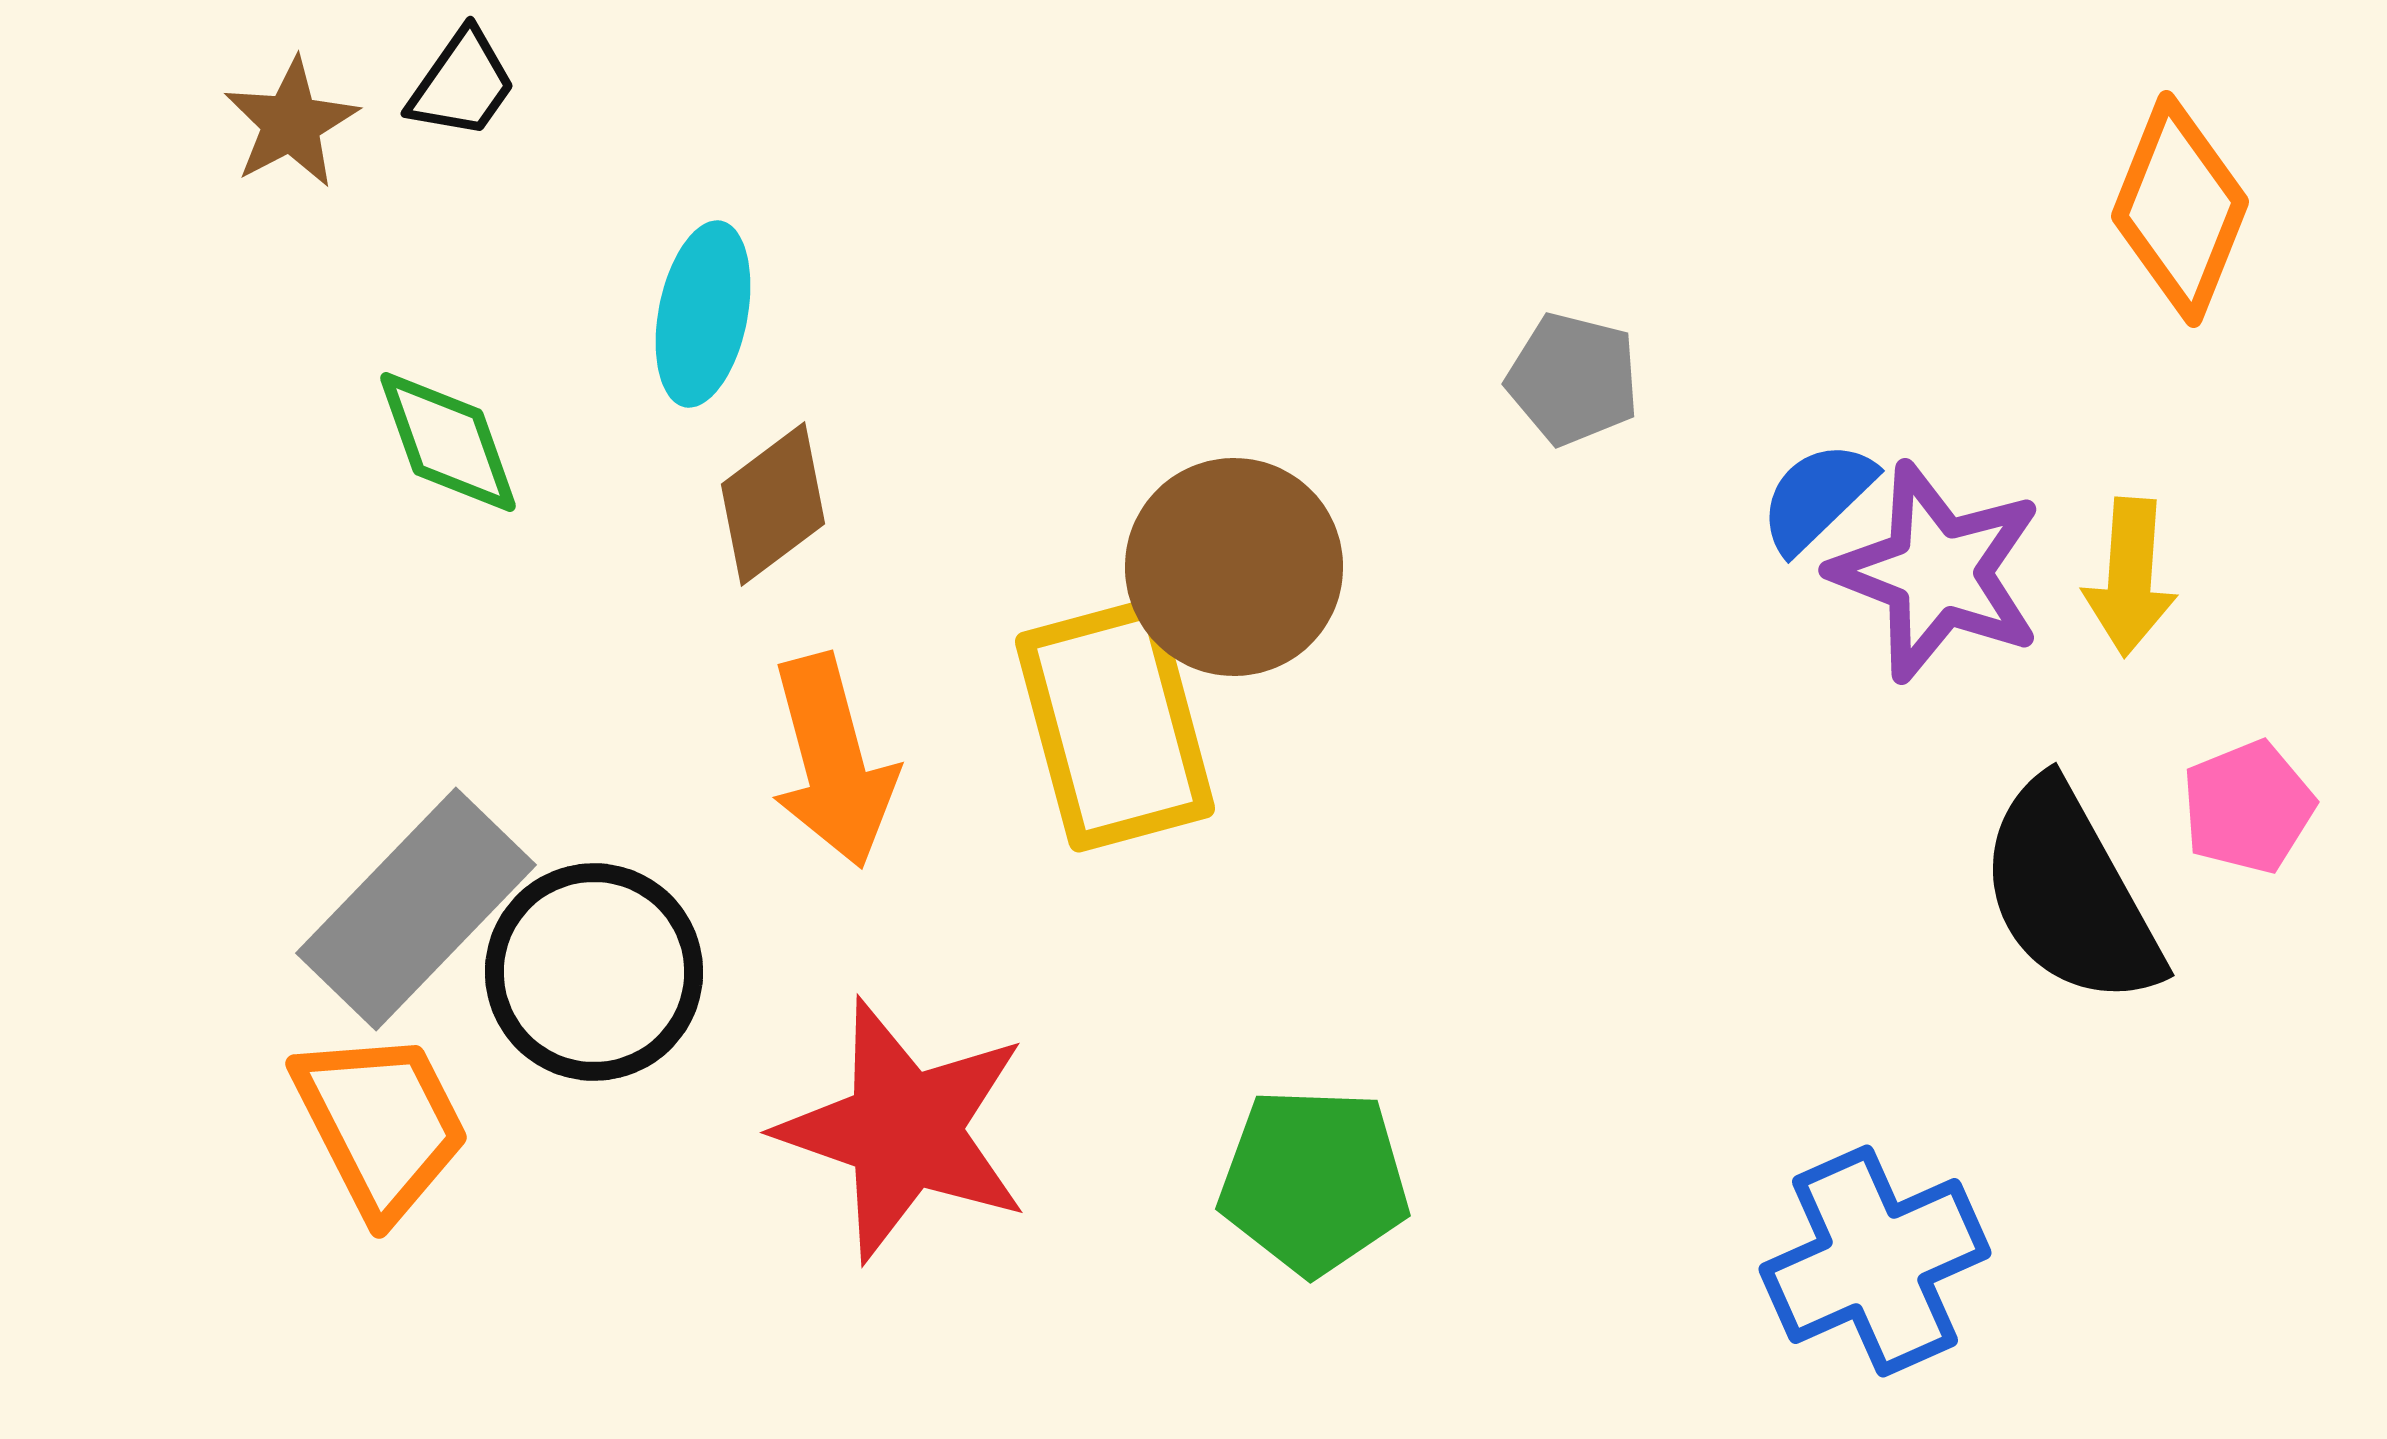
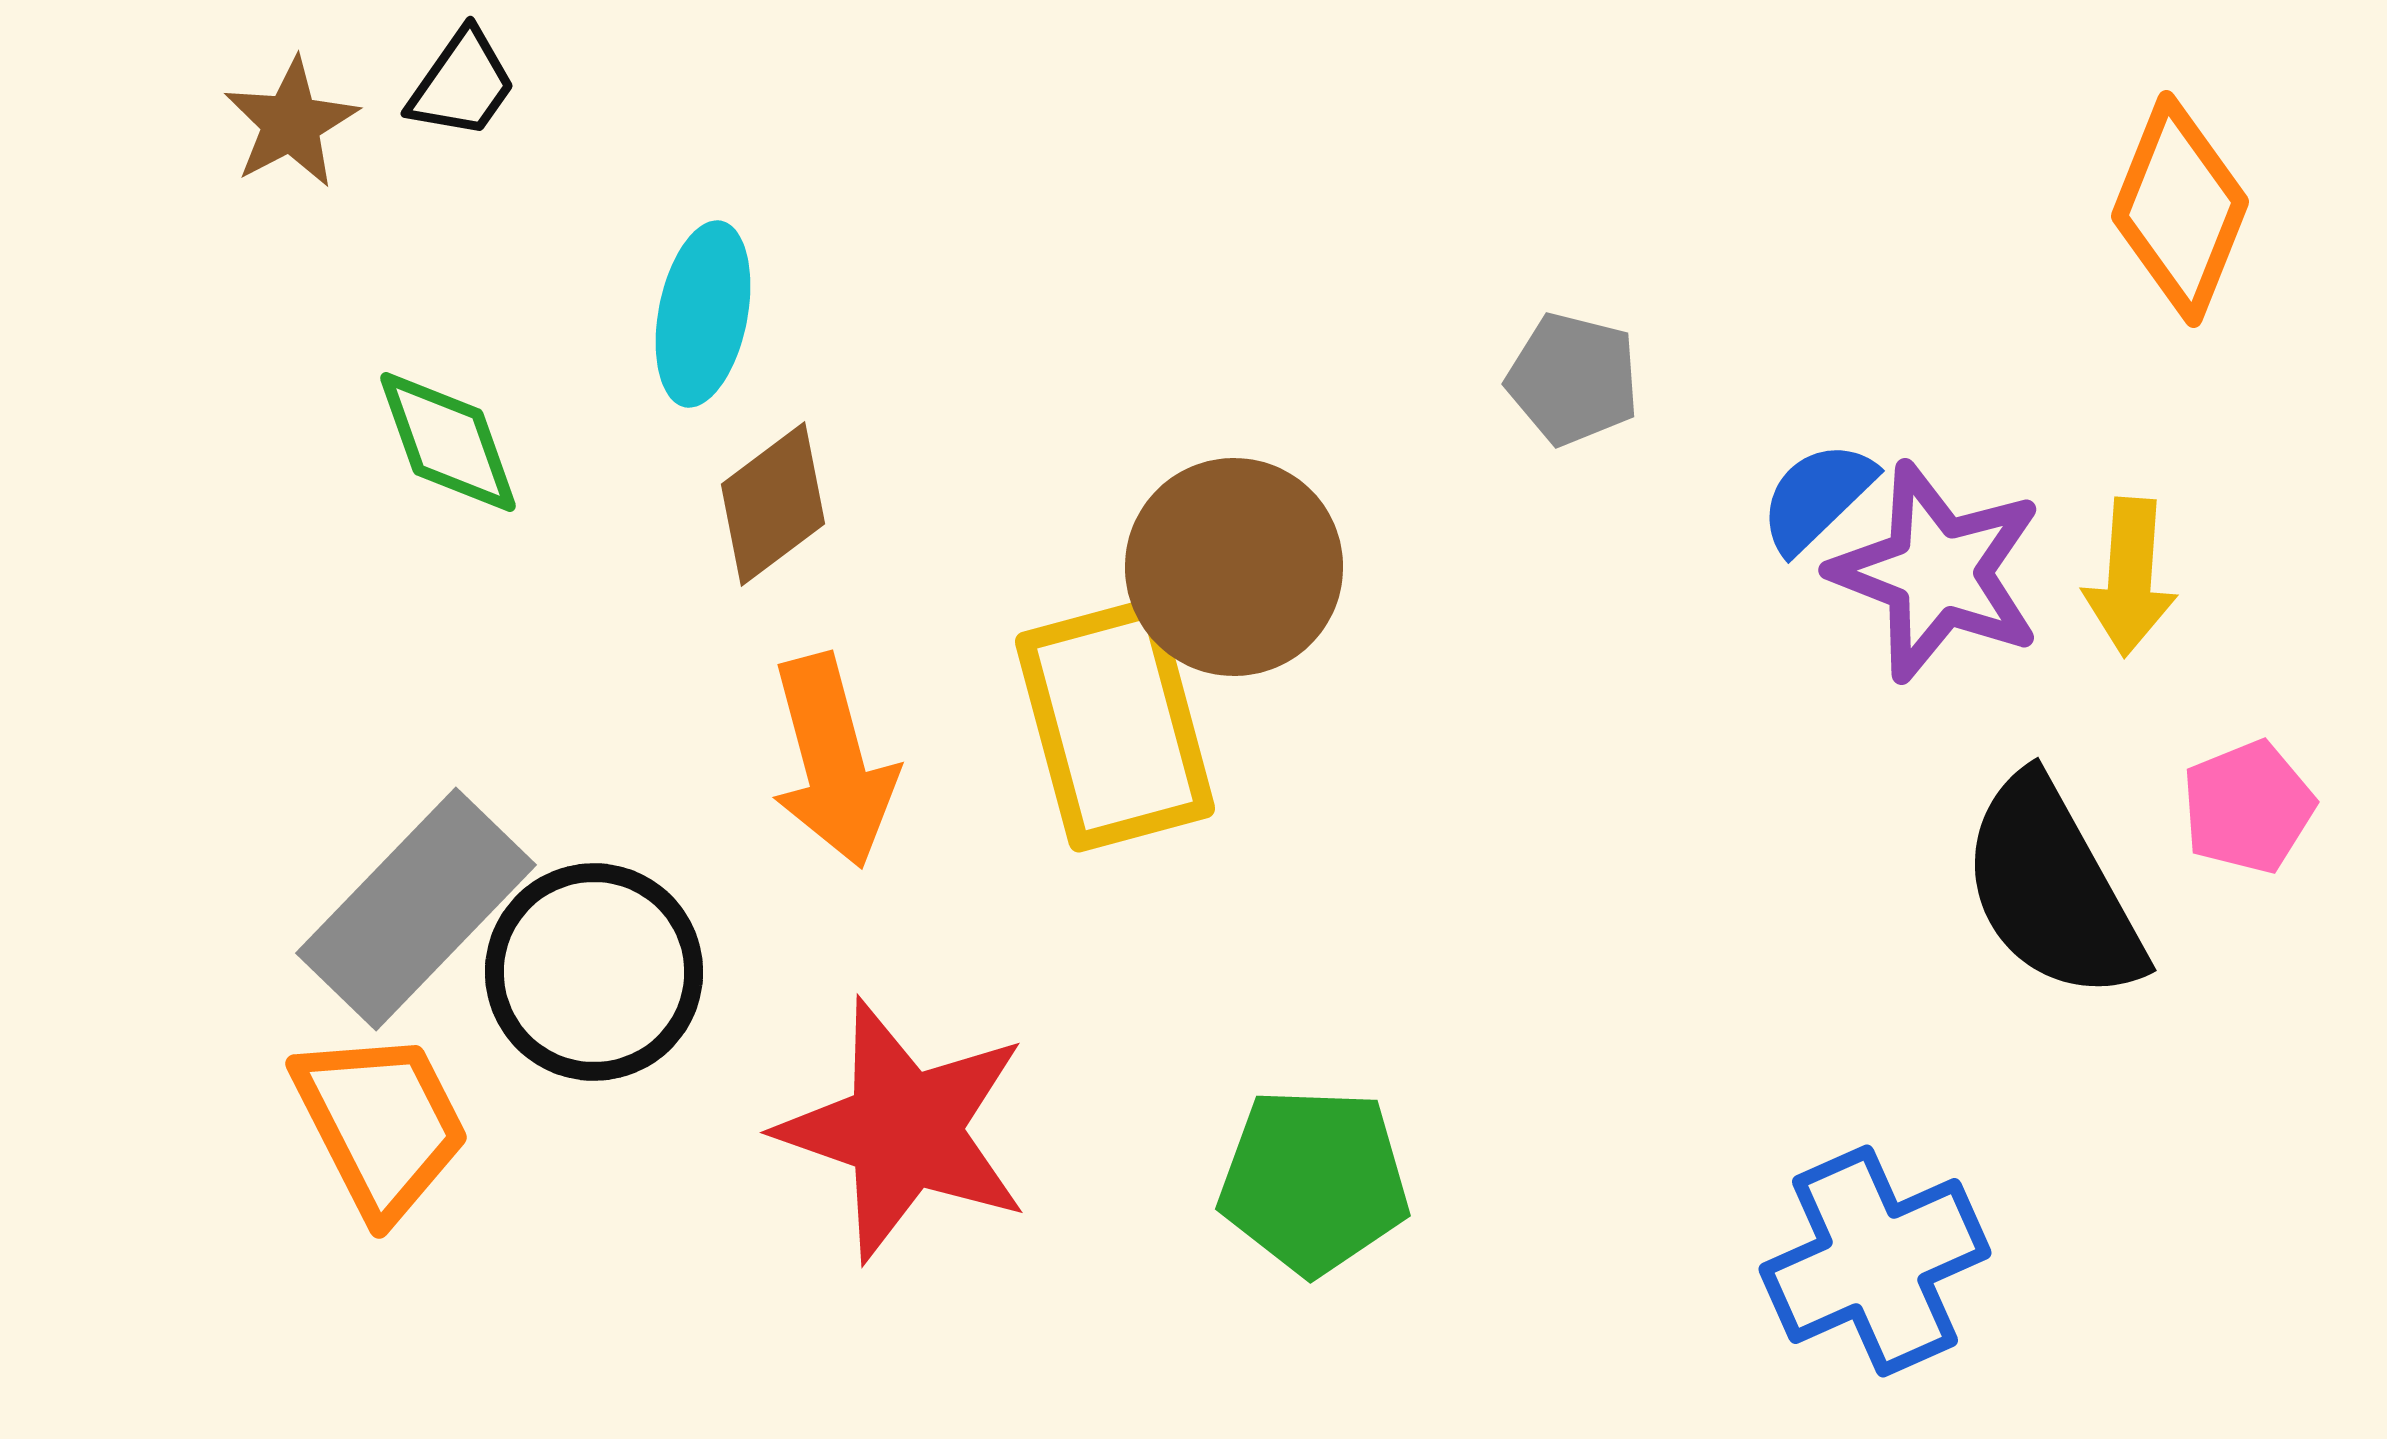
black semicircle: moved 18 px left, 5 px up
